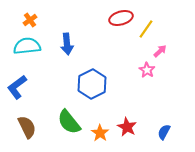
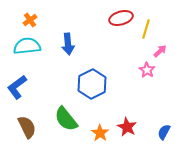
yellow line: rotated 18 degrees counterclockwise
blue arrow: moved 1 px right
green semicircle: moved 3 px left, 3 px up
